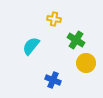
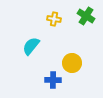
green cross: moved 10 px right, 24 px up
yellow circle: moved 14 px left
blue cross: rotated 21 degrees counterclockwise
